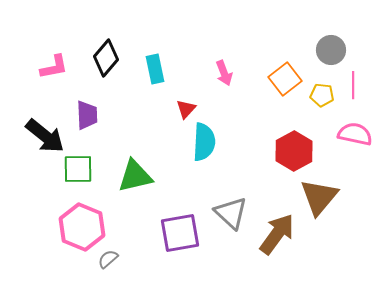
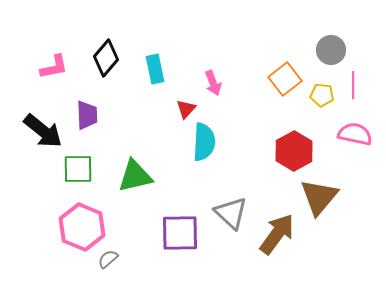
pink arrow: moved 11 px left, 10 px down
black arrow: moved 2 px left, 5 px up
purple square: rotated 9 degrees clockwise
